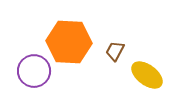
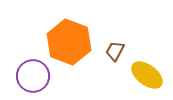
orange hexagon: rotated 18 degrees clockwise
purple circle: moved 1 px left, 5 px down
